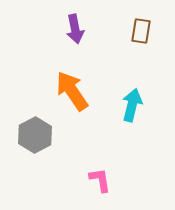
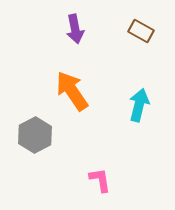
brown rectangle: rotated 70 degrees counterclockwise
cyan arrow: moved 7 px right
